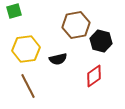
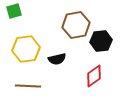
black hexagon: rotated 20 degrees counterclockwise
black semicircle: moved 1 px left
brown line: rotated 60 degrees counterclockwise
